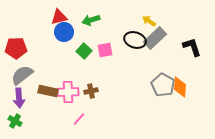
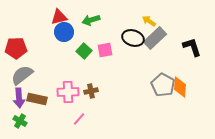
black ellipse: moved 2 px left, 2 px up
brown rectangle: moved 11 px left, 8 px down
green cross: moved 5 px right
